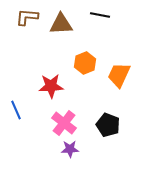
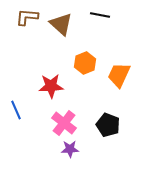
brown triangle: rotated 45 degrees clockwise
